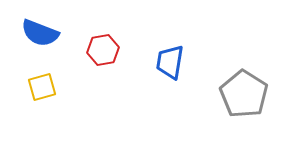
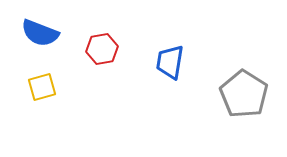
red hexagon: moved 1 px left, 1 px up
